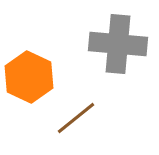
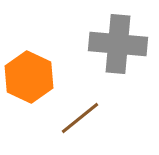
brown line: moved 4 px right
